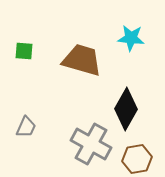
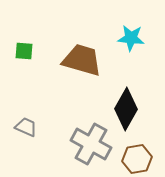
gray trapezoid: rotated 90 degrees counterclockwise
